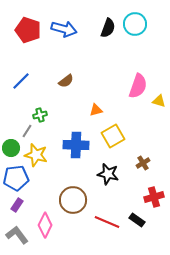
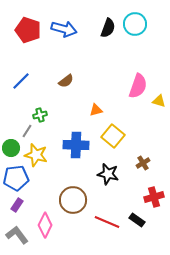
yellow square: rotated 20 degrees counterclockwise
